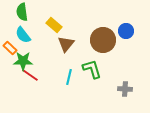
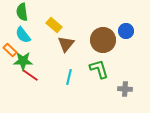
orange rectangle: moved 2 px down
green L-shape: moved 7 px right
